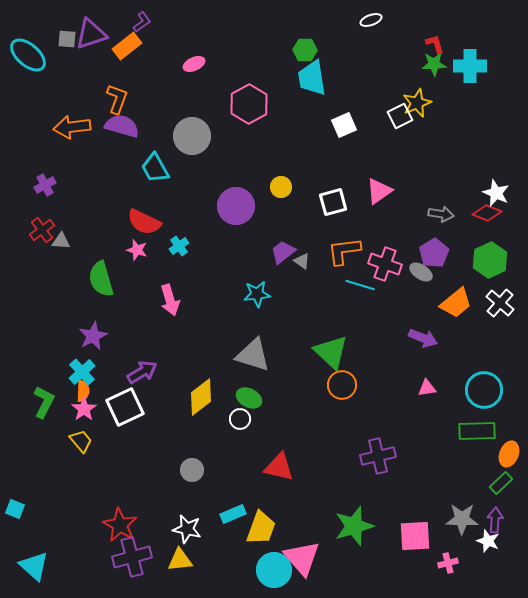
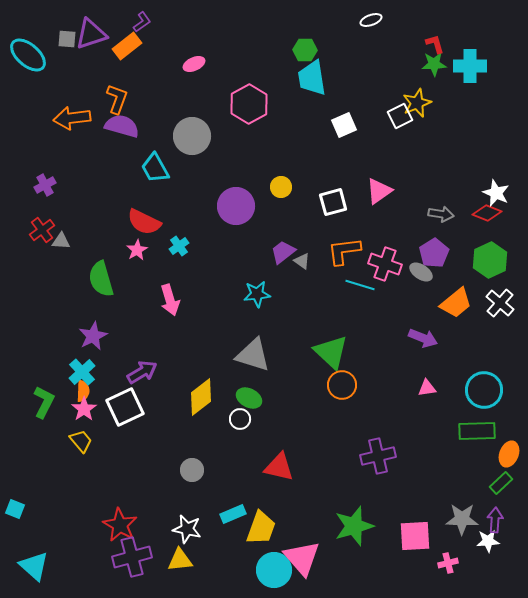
orange arrow at (72, 127): moved 9 px up
pink star at (137, 250): rotated 25 degrees clockwise
white star at (488, 541): rotated 25 degrees counterclockwise
